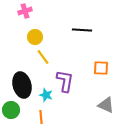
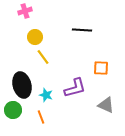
purple L-shape: moved 10 px right, 7 px down; rotated 65 degrees clockwise
green circle: moved 2 px right
orange line: rotated 16 degrees counterclockwise
